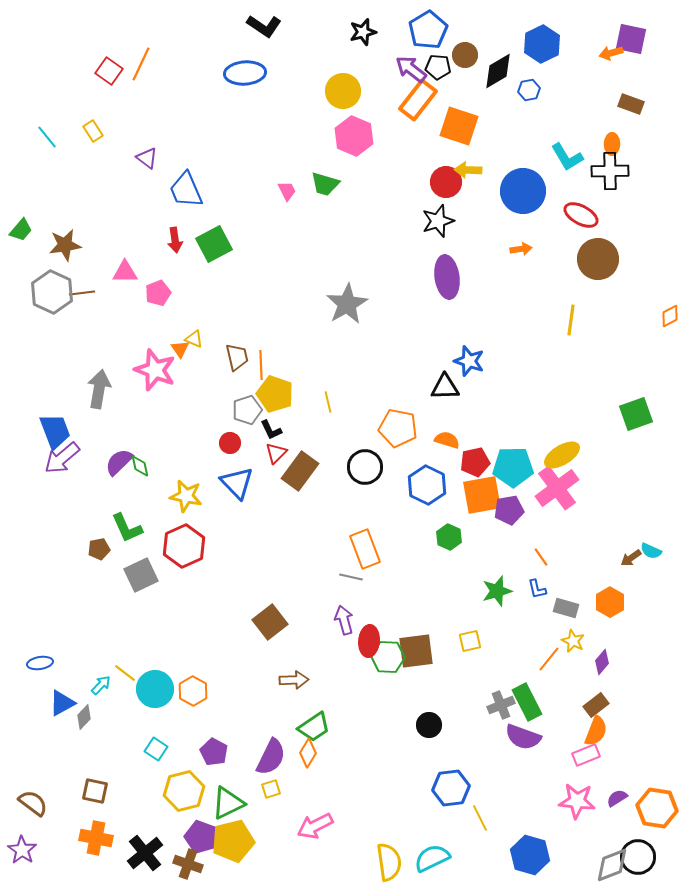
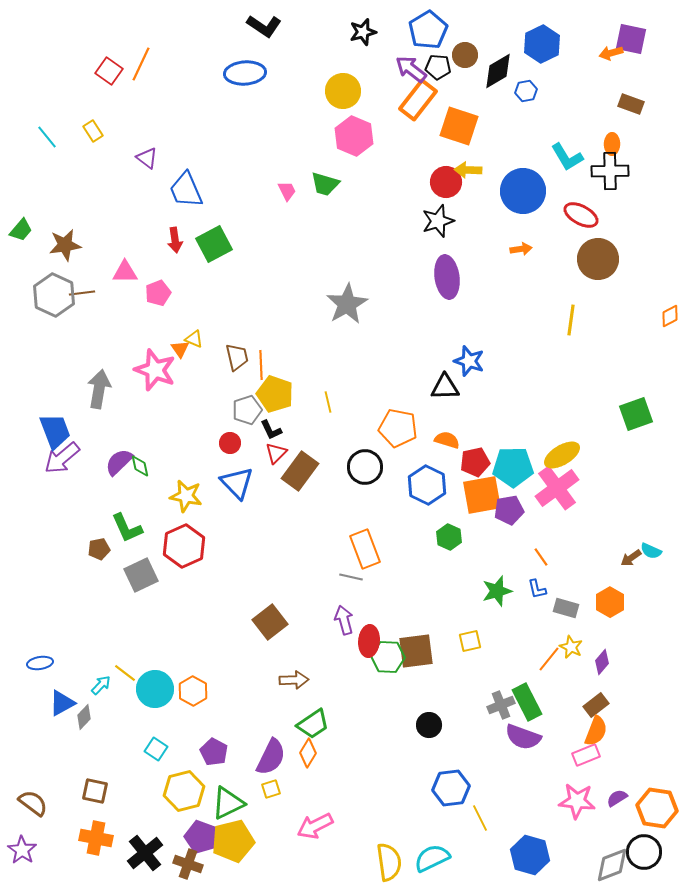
blue hexagon at (529, 90): moved 3 px left, 1 px down
gray hexagon at (52, 292): moved 2 px right, 3 px down
yellow star at (573, 641): moved 2 px left, 6 px down
green trapezoid at (314, 727): moved 1 px left, 3 px up
black circle at (638, 857): moved 6 px right, 5 px up
